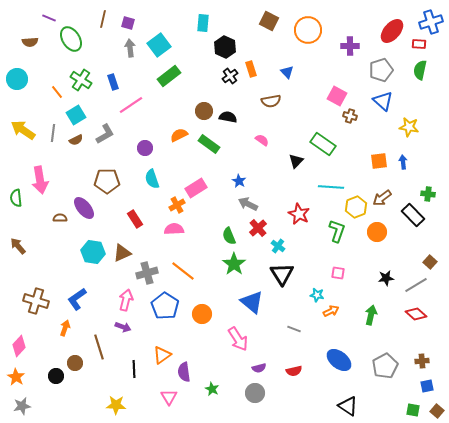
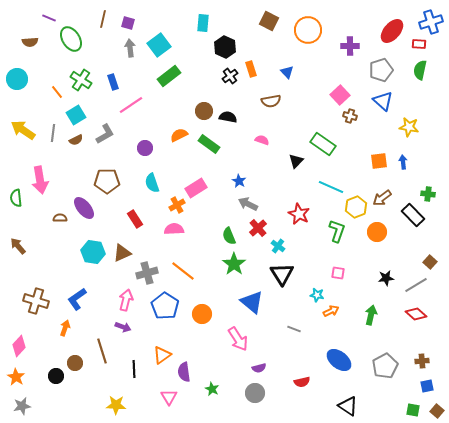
pink square at (337, 96): moved 3 px right, 1 px up; rotated 18 degrees clockwise
pink semicircle at (262, 140): rotated 16 degrees counterclockwise
cyan semicircle at (152, 179): moved 4 px down
cyan line at (331, 187): rotated 20 degrees clockwise
brown line at (99, 347): moved 3 px right, 4 px down
red semicircle at (294, 371): moved 8 px right, 11 px down
